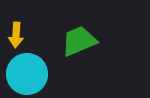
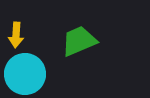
cyan circle: moved 2 px left
